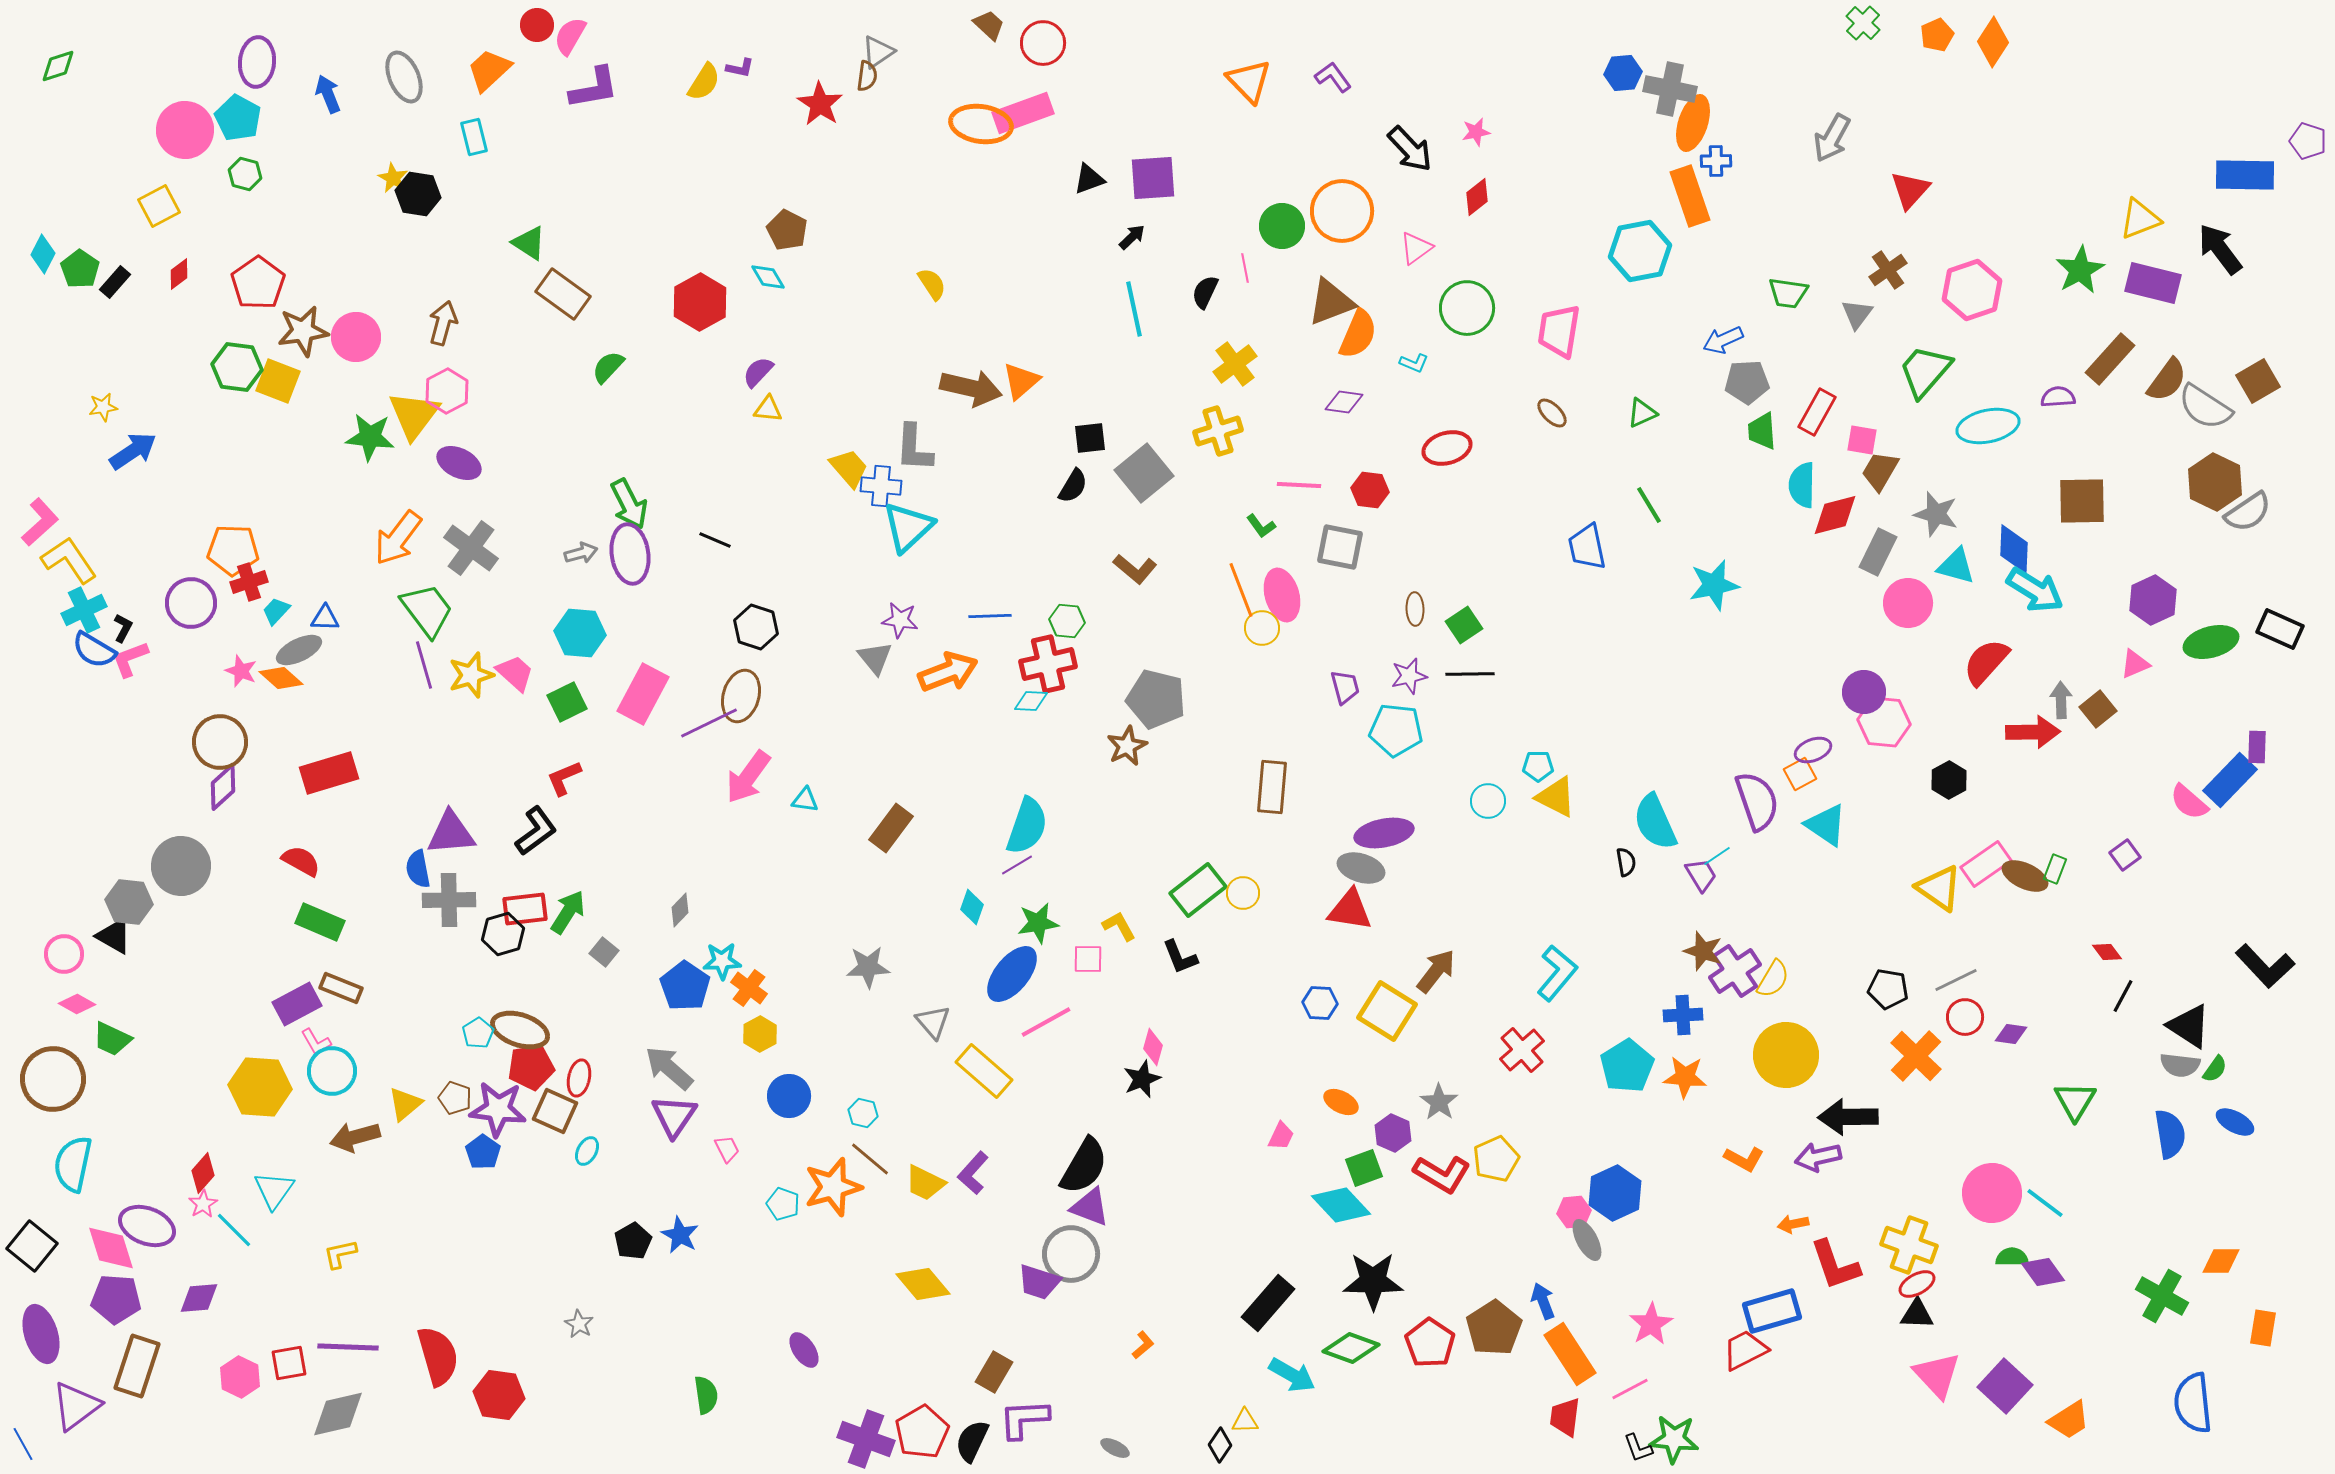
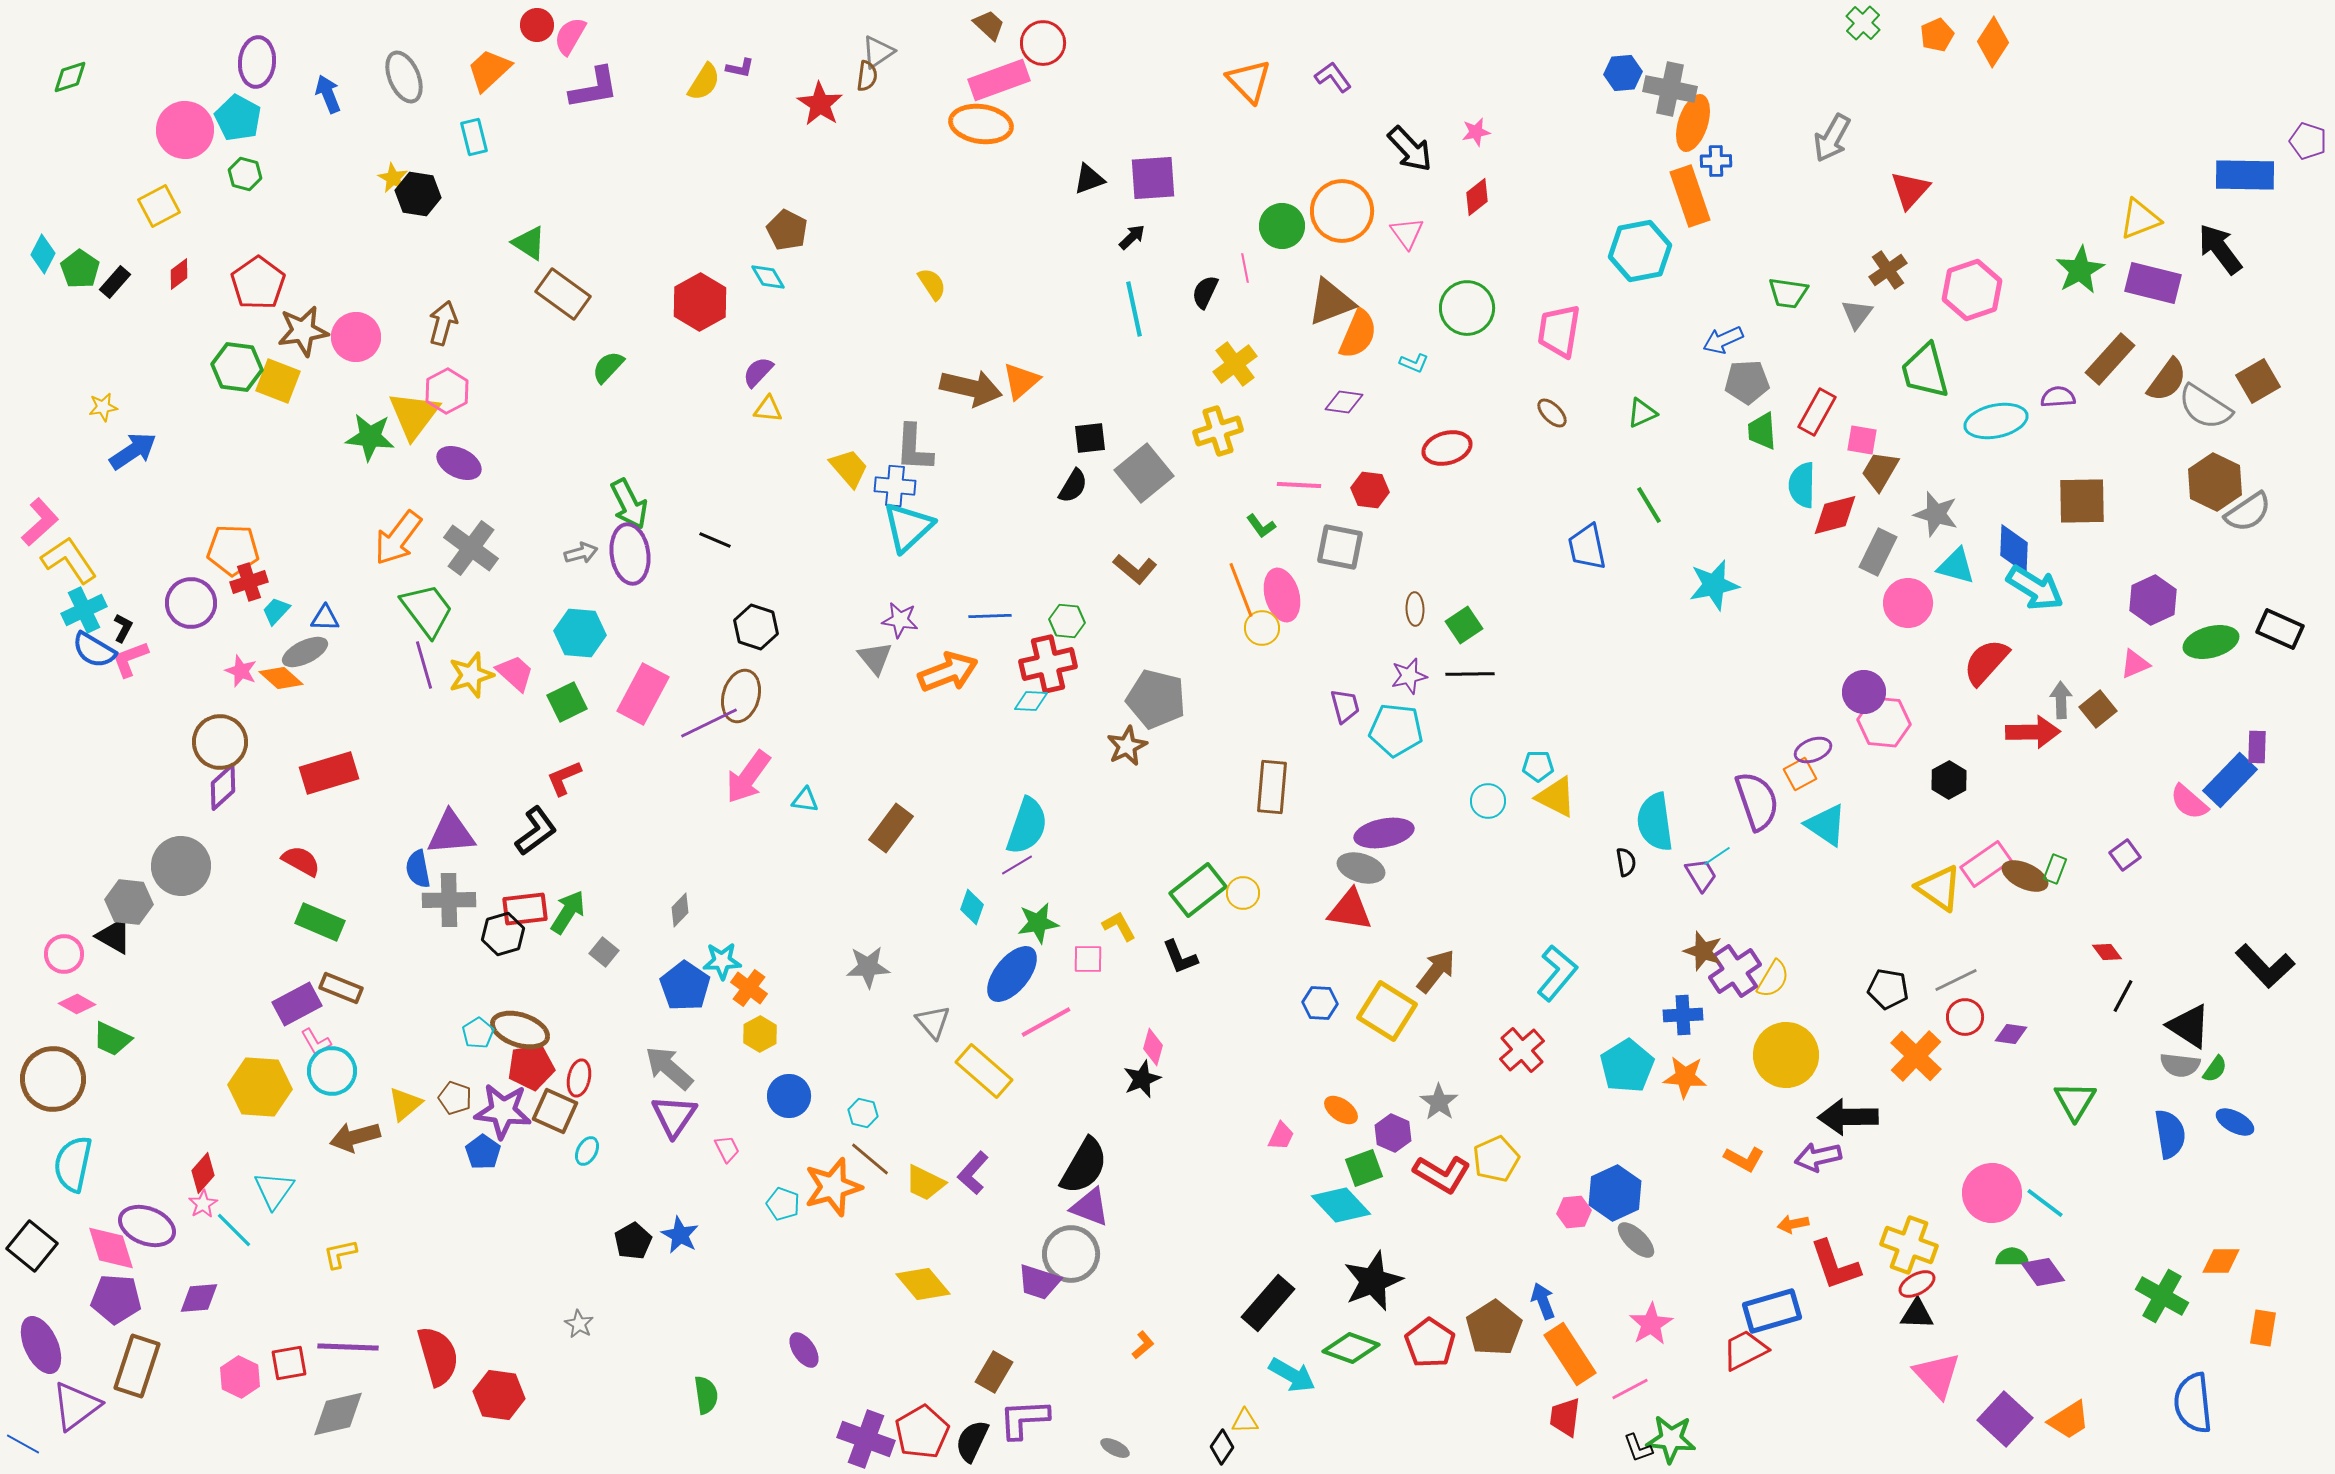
green diamond at (58, 66): moved 12 px right, 11 px down
pink rectangle at (1023, 113): moved 24 px left, 33 px up
pink triangle at (1416, 248): moved 9 px left, 15 px up; rotated 30 degrees counterclockwise
green trapezoid at (1925, 371): rotated 56 degrees counterclockwise
cyan ellipse at (1988, 426): moved 8 px right, 5 px up
blue cross at (881, 486): moved 14 px right
cyan arrow at (2035, 590): moved 2 px up
gray ellipse at (299, 650): moved 6 px right, 2 px down
purple trapezoid at (1345, 687): moved 19 px down
cyan semicircle at (1655, 822): rotated 16 degrees clockwise
orange ellipse at (1341, 1102): moved 8 px down; rotated 8 degrees clockwise
purple star at (498, 1109): moved 5 px right, 2 px down
gray ellipse at (1587, 1240): moved 49 px right; rotated 18 degrees counterclockwise
black star at (1373, 1281): rotated 22 degrees counterclockwise
purple ellipse at (41, 1334): moved 11 px down; rotated 8 degrees counterclockwise
purple square at (2005, 1386): moved 33 px down
green star at (1674, 1439): moved 3 px left
blue line at (23, 1444): rotated 32 degrees counterclockwise
black diamond at (1220, 1445): moved 2 px right, 2 px down
